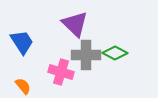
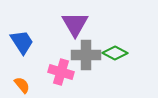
purple triangle: rotated 16 degrees clockwise
orange semicircle: moved 1 px left, 1 px up
